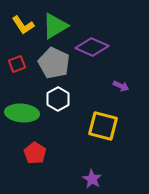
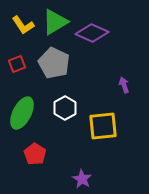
green triangle: moved 4 px up
purple diamond: moved 14 px up
purple arrow: moved 3 px right, 1 px up; rotated 133 degrees counterclockwise
white hexagon: moved 7 px right, 9 px down
green ellipse: rotated 68 degrees counterclockwise
yellow square: rotated 20 degrees counterclockwise
red pentagon: moved 1 px down
purple star: moved 10 px left
